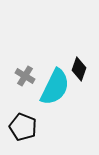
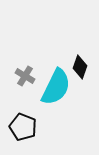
black diamond: moved 1 px right, 2 px up
cyan semicircle: moved 1 px right
